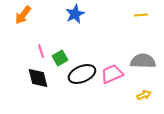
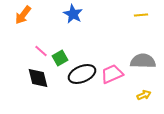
blue star: moved 2 px left; rotated 18 degrees counterclockwise
pink line: rotated 32 degrees counterclockwise
